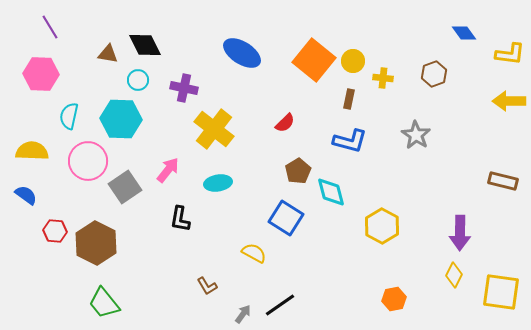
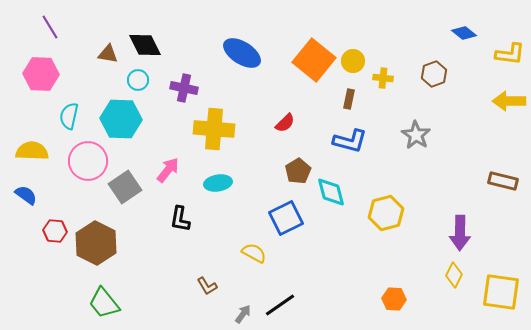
blue diamond at (464, 33): rotated 15 degrees counterclockwise
yellow cross at (214, 129): rotated 33 degrees counterclockwise
blue square at (286, 218): rotated 32 degrees clockwise
yellow hexagon at (382, 226): moved 4 px right, 13 px up; rotated 16 degrees clockwise
orange hexagon at (394, 299): rotated 15 degrees clockwise
